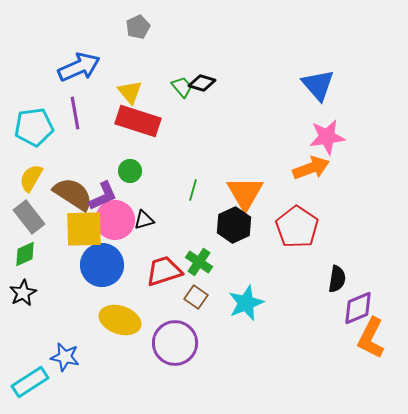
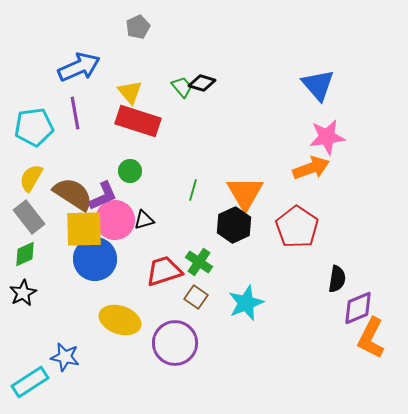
blue circle: moved 7 px left, 6 px up
